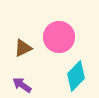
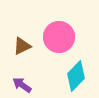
brown triangle: moved 1 px left, 2 px up
